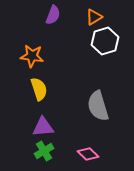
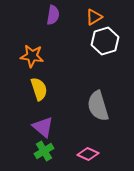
purple semicircle: rotated 12 degrees counterclockwise
purple triangle: rotated 45 degrees clockwise
pink diamond: rotated 20 degrees counterclockwise
